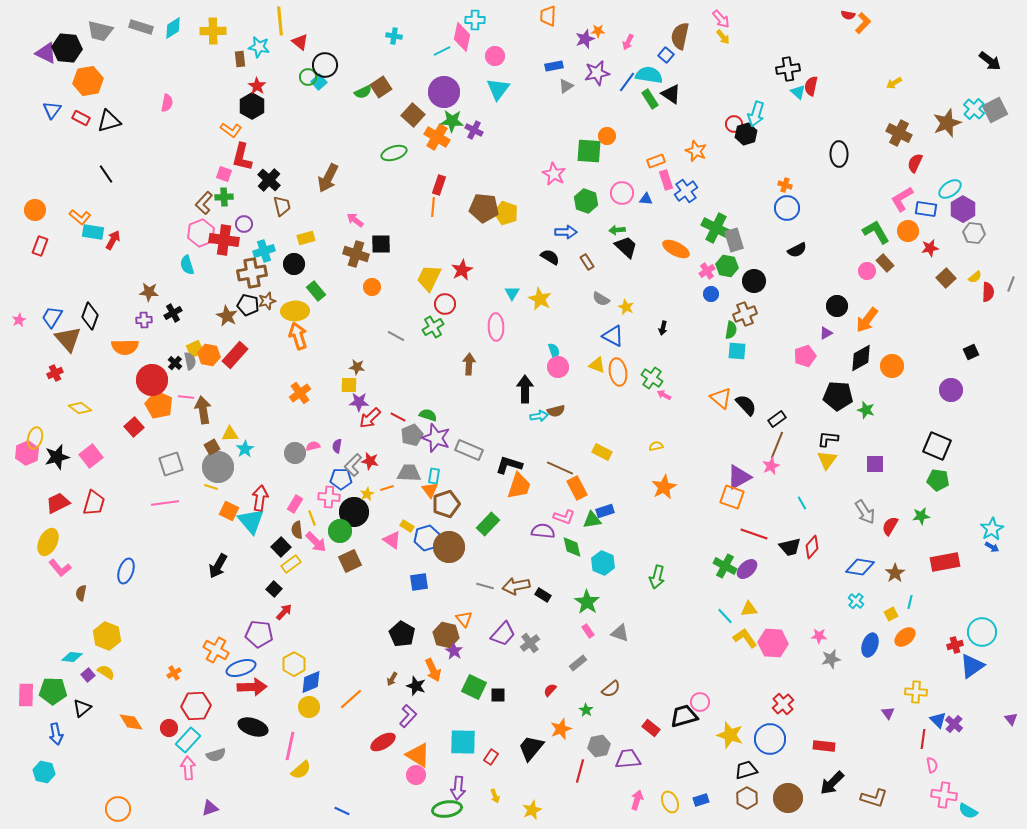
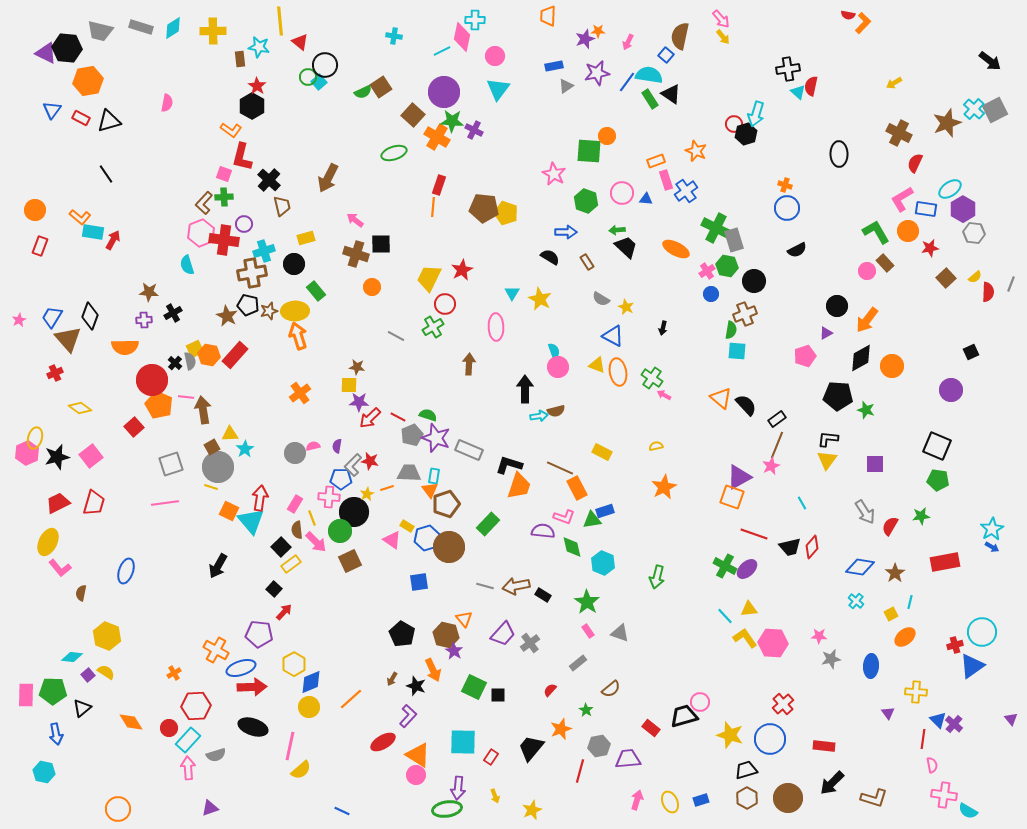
brown star at (267, 301): moved 2 px right, 10 px down
blue ellipse at (870, 645): moved 1 px right, 21 px down; rotated 15 degrees counterclockwise
